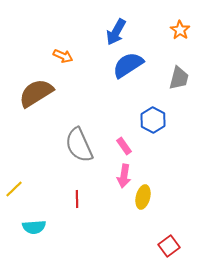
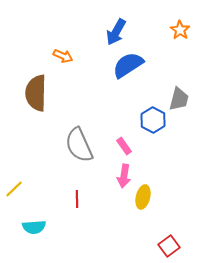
gray trapezoid: moved 21 px down
brown semicircle: rotated 57 degrees counterclockwise
